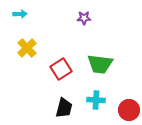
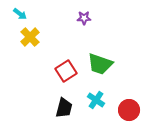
cyan arrow: rotated 40 degrees clockwise
yellow cross: moved 3 px right, 11 px up
green trapezoid: rotated 12 degrees clockwise
red square: moved 5 px right, 2 px down
cyan cross: rotated 30 degrees clockwise
